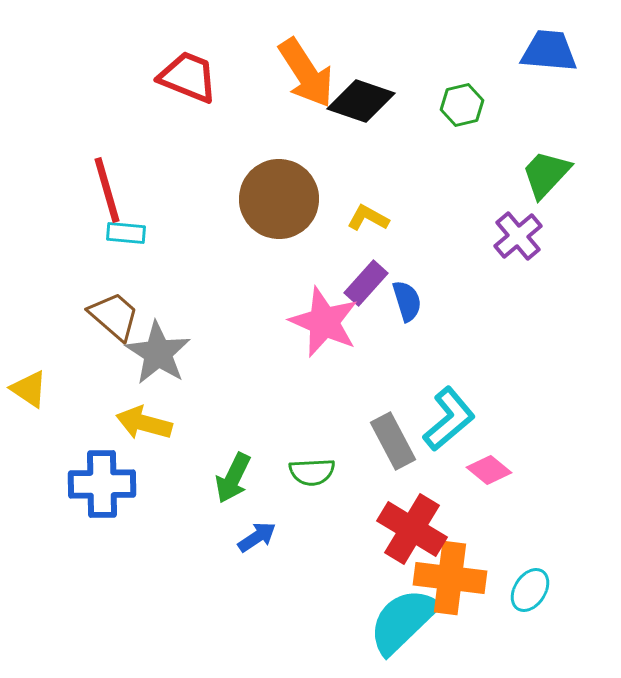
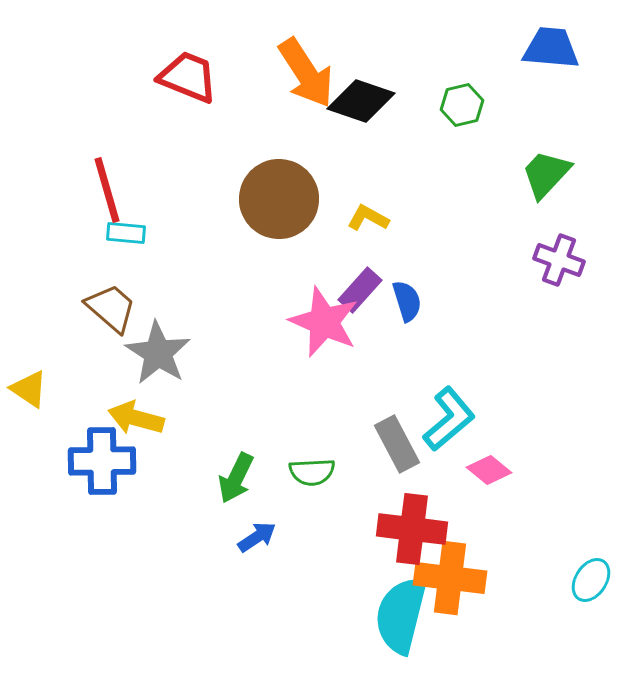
blue trapezoid: moved 2 px right, 3 px up
purple cross: moved 41 px right, 24 px down; rotated 30 degrees counterclockwise
purple rectangle: moved 6 px left, 7 px down
brown trapezoid: moved 3 px left, 8 px up
yellow arrow: moved 8 px left, 5 px up
gray rectangle: moved 4 px right, 3 px down
green arrow: moved 3 px right
blue cross: moved 23 px up
red cross: rotated 24 degrees counterclockwise
cyan ellipse: moved 61 px right, 10 px up
cyan semicircle: moved 2 px left, 6 px up; rotated 32 degrees counterclockwise
